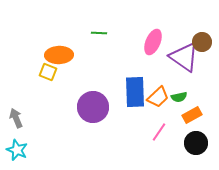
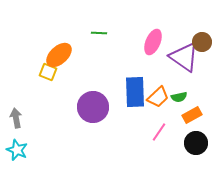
orange ellipse: rotated 40 degrees counterclockwise
gray arrow: rotated 12 degrees clockwise
